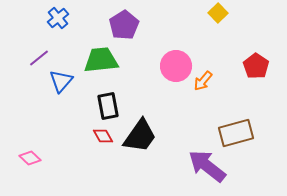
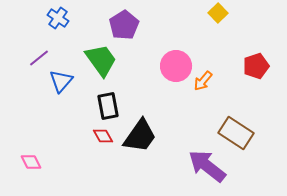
blue cross: rotated 15 degrees counterclockwise
green trapezoid: rotated 60 degrees clockwise
red pentagon: rotated 20 degrees clockwise
brown rectangle: rotated 48 degrees clockwise
pink diamond: moved 1 px right, 4 px down; rotated 20 degrees clockwise
